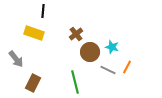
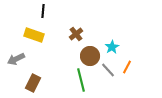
yellow rectangle: moved 2 px down
cyan star: rotated 24 degrees clockwise
brown circle: moved 4 px down
gray arrow: rotated 102 degrees clockwise
gray line: rotated 21 degrees clockwise
green line: moved 6 px right, 2 px up
